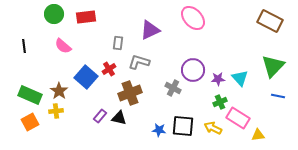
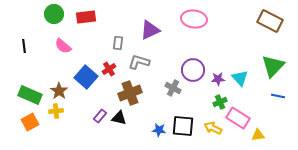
pink ellipse: moved 1 px right, 1 px down; rotated 40 degrees counterclockwise
